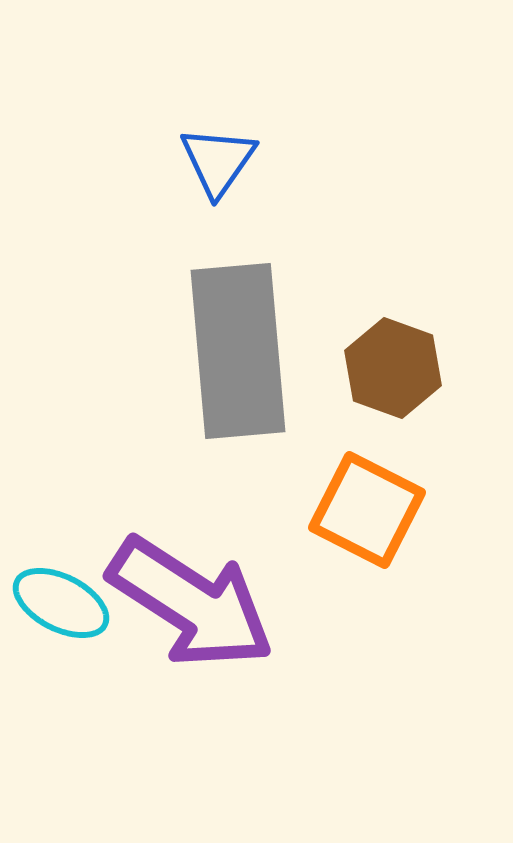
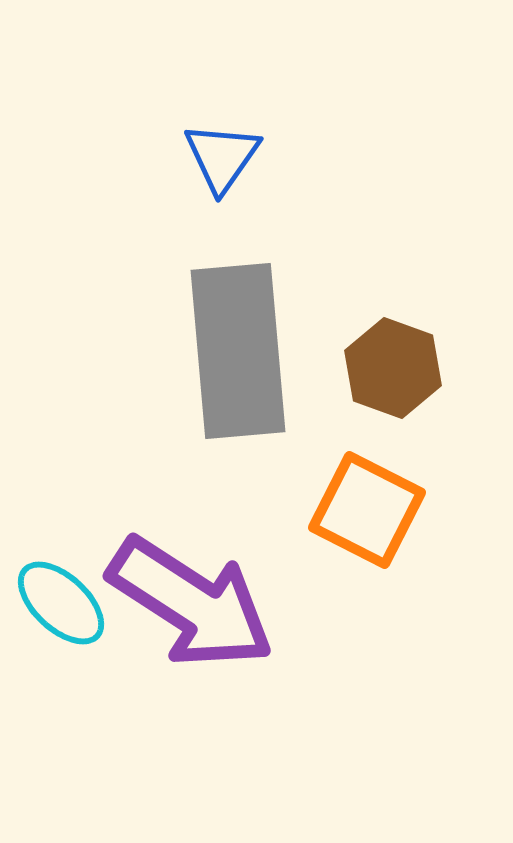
blue triangle: moved 4 px right, 4 px up
cyan ellipse: rotated 16 degrees clockwise
